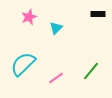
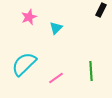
black rectangle: moved 3 px right, 4 px up; rotated 64 degrees counterclockwise
cyan semicircle: moved 1 px right
green line: rotated 42 degrees counterclockwise
